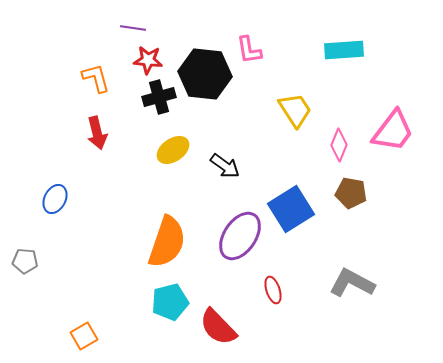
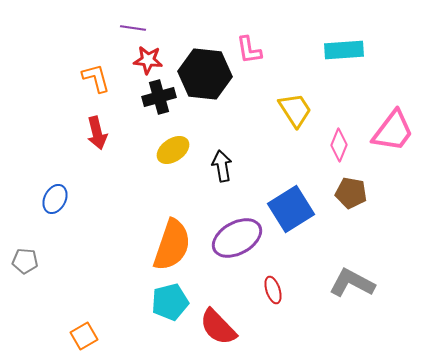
black arrow: moved 3 px left; rotated 136 degrees counterclockwise
purple ellipse: moved 3 px left, 2 px down; rotated 27 degrees clockwise
orange semicircle: moved 5 px right, 3 px down
